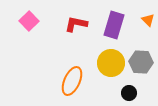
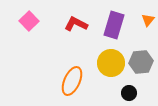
orange triangle: rotated 24 degrees clockwise
red L-shape: rotated 15 degrees clockwise
gray hexagon: rotated 10 degrees counterclockwise
